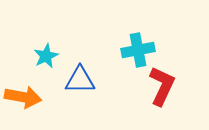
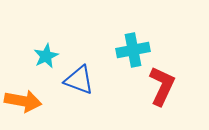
cyan cross: moved 5 px left
blue triangle: moved 1 px left; rotated 20 degrees clockwise
orange arrow: moved 4 px down
